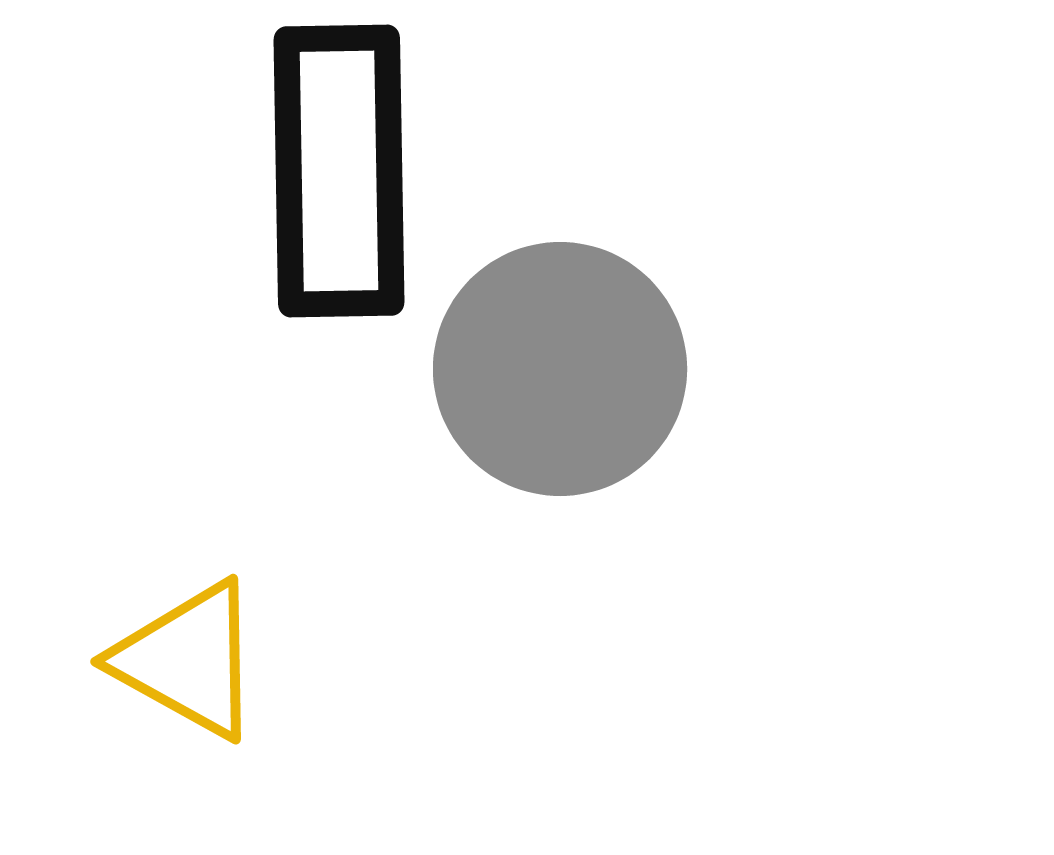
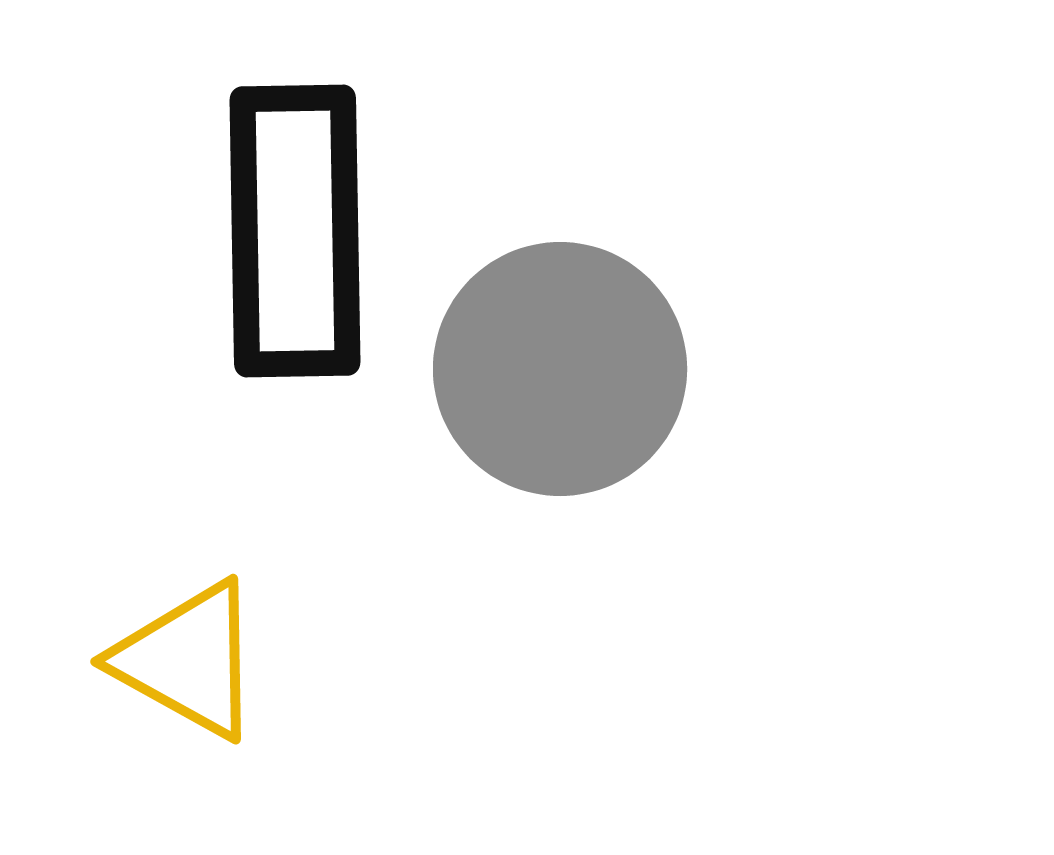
black rectangle: moved 44 px left, 60 px down
